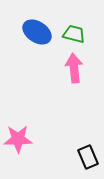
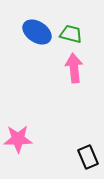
green trapezoid: moved 3 px left
